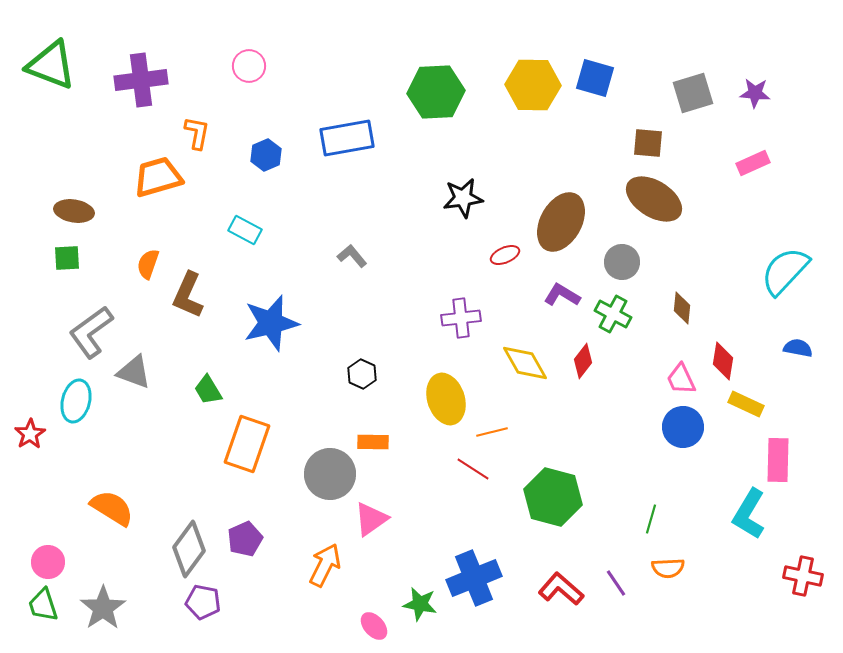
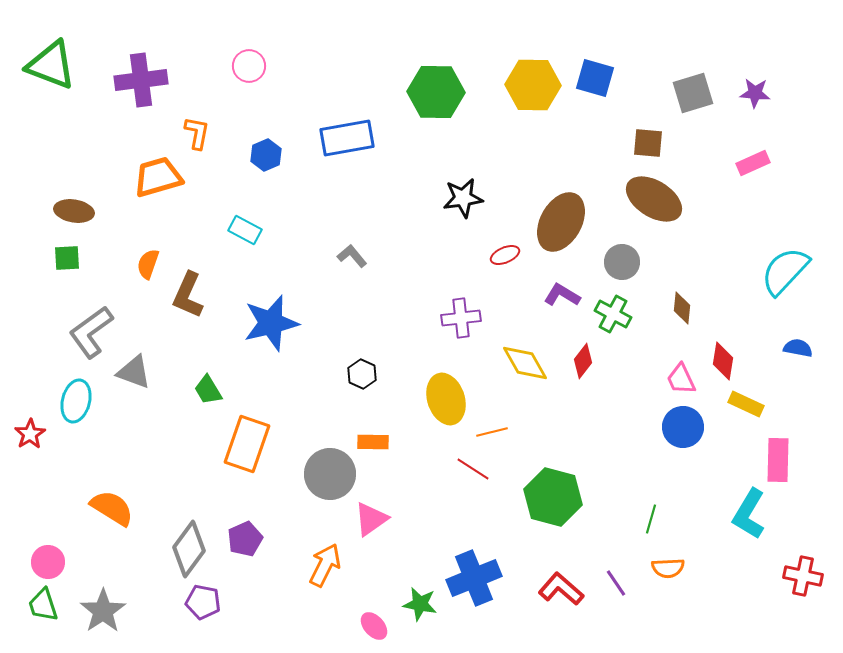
green hexagon at (436, 92): rotated 4 degrees clockwise
gray star at (103, 608): moved 3 px down
